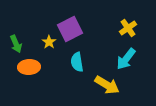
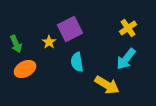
orange ellipse: moved 4 px left, 2 px down; rotated 25 degrees counterclockwise
